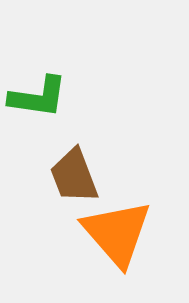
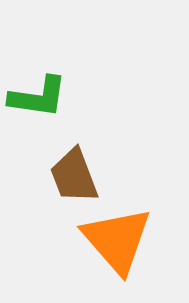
orange triangle: moved 7 px down
